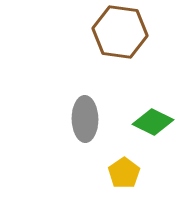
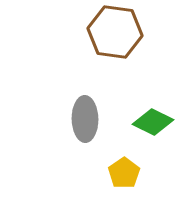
brown hexagon: moved 5 px left
